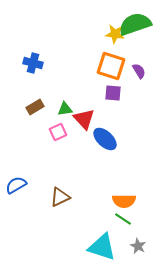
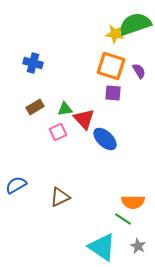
orange semicircle: moved 9 px right, 1 px down
cyan triangle: rotated 16 degrees clockwise
